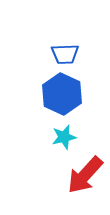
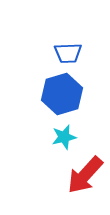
blue trapezoid: moved 3 px right, 1 px up
blue hexagon: rotated 18 degrees clockwise
